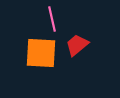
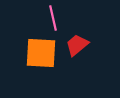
pink line: moved 1 px right, 1 px up
